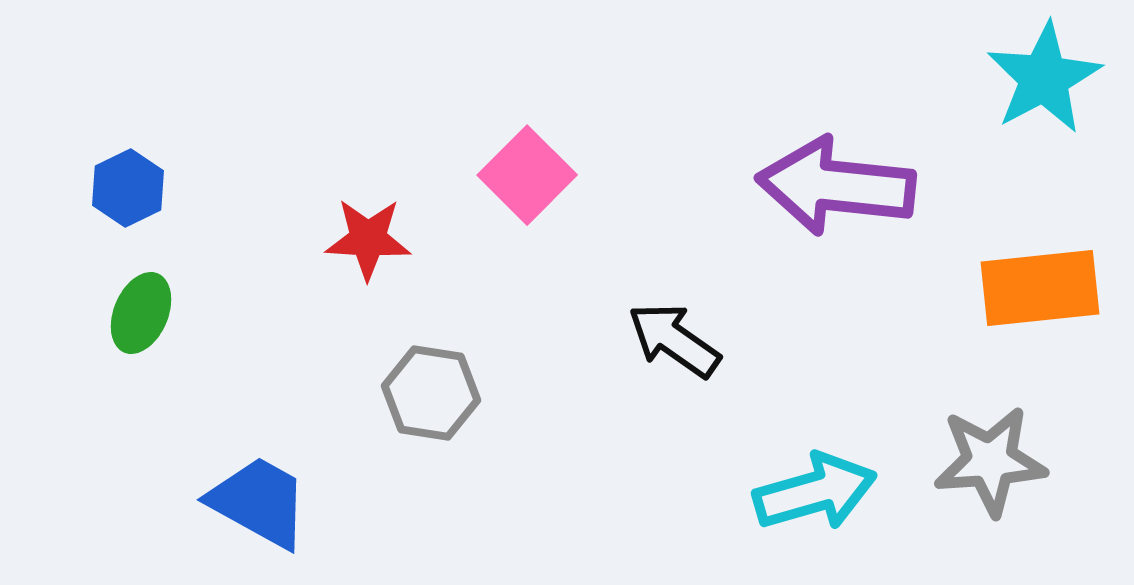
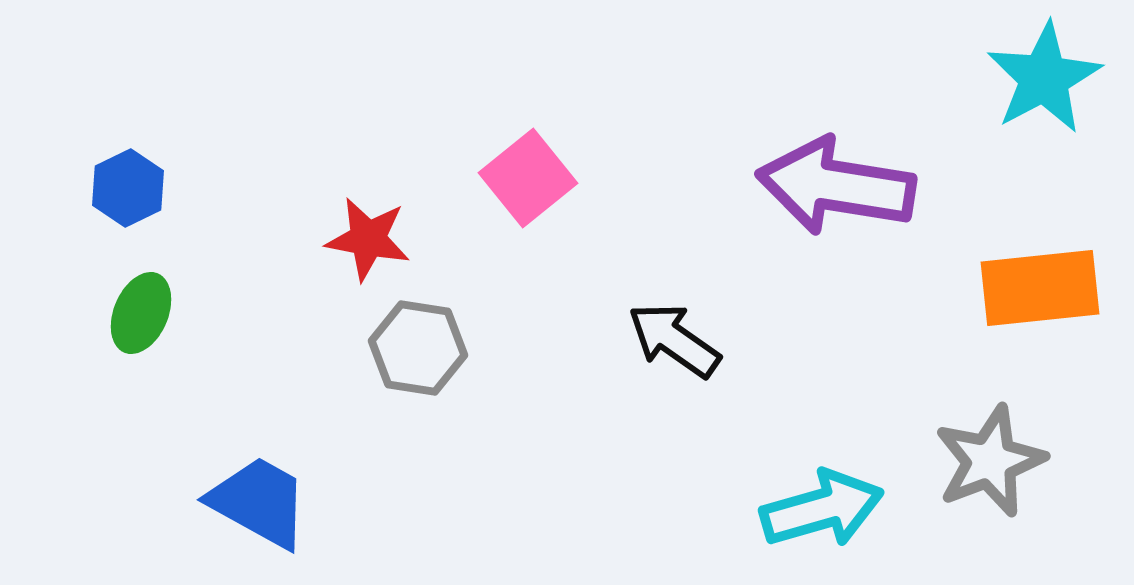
pink square: moved 1 px right, 3 px down; rotated 6 degrees clockwise
purple arrow: rotated 3 degrees clockwise
red star: rotated 8 degrees clockwise
gray hexagon: moved 13 px left, 45 px up
gray star: rotated 17 degrees counterclockwise
cyan arrow: moved 7 px right, 17 px down
